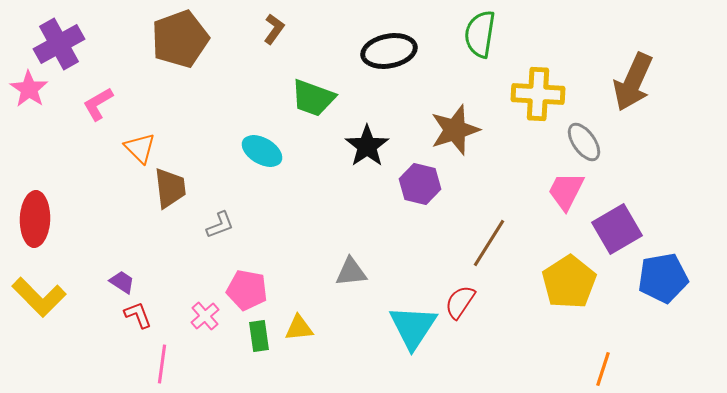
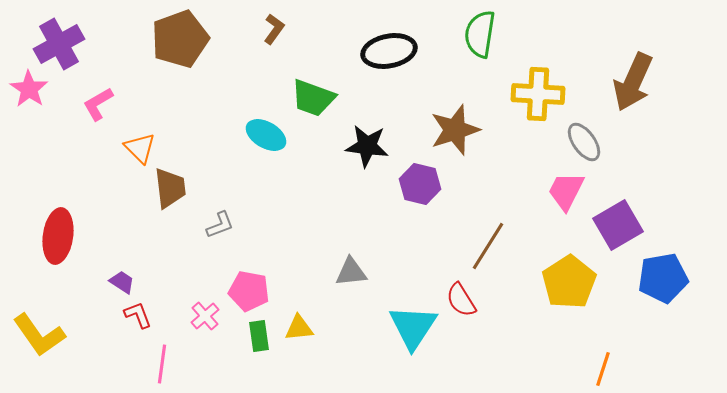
black star: rotated 30 degrees counterclockwise
cyan ellipse: moved 4 px right, 16 px up
red ellipse: moved 23 px right, 17 px down; rotated 6 degrees clockwise
purple square: moved 1 px right, 4 px up
brown line: moved 1 px left, 3 px down
pink pentagon: moved 2 px right, 1 px down
yellow L-shape: moved 38 px down; rotated 10 degrees clockwise
red semicircle: moved 1 px right, 2 px up; rotated 66 degrees counterclockwise
